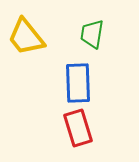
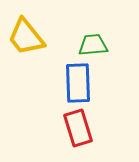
green trapezoid: moved 1 px right, 11 px down; rotated 76 degrees clockwise
